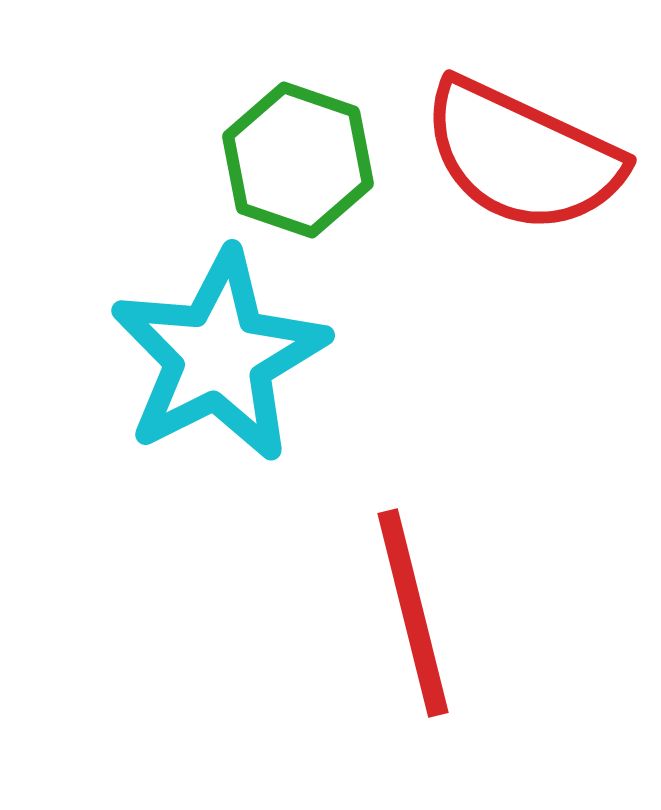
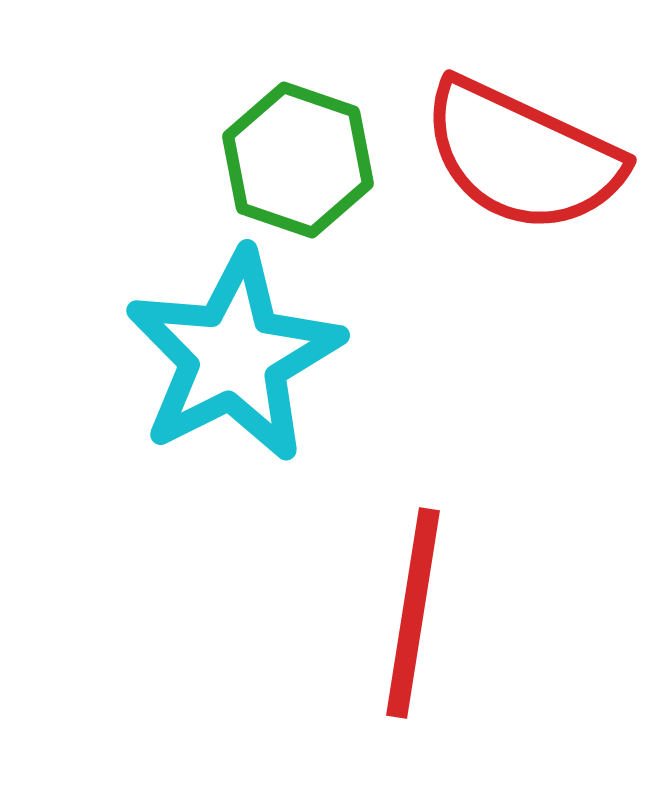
cyan star: moved 15 px right
red line: rotated 23 degrees clockwise
